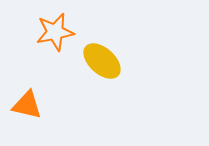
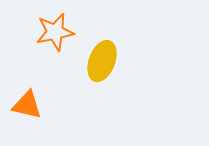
yellow ellipse: rotated 69 degrees clockwise
